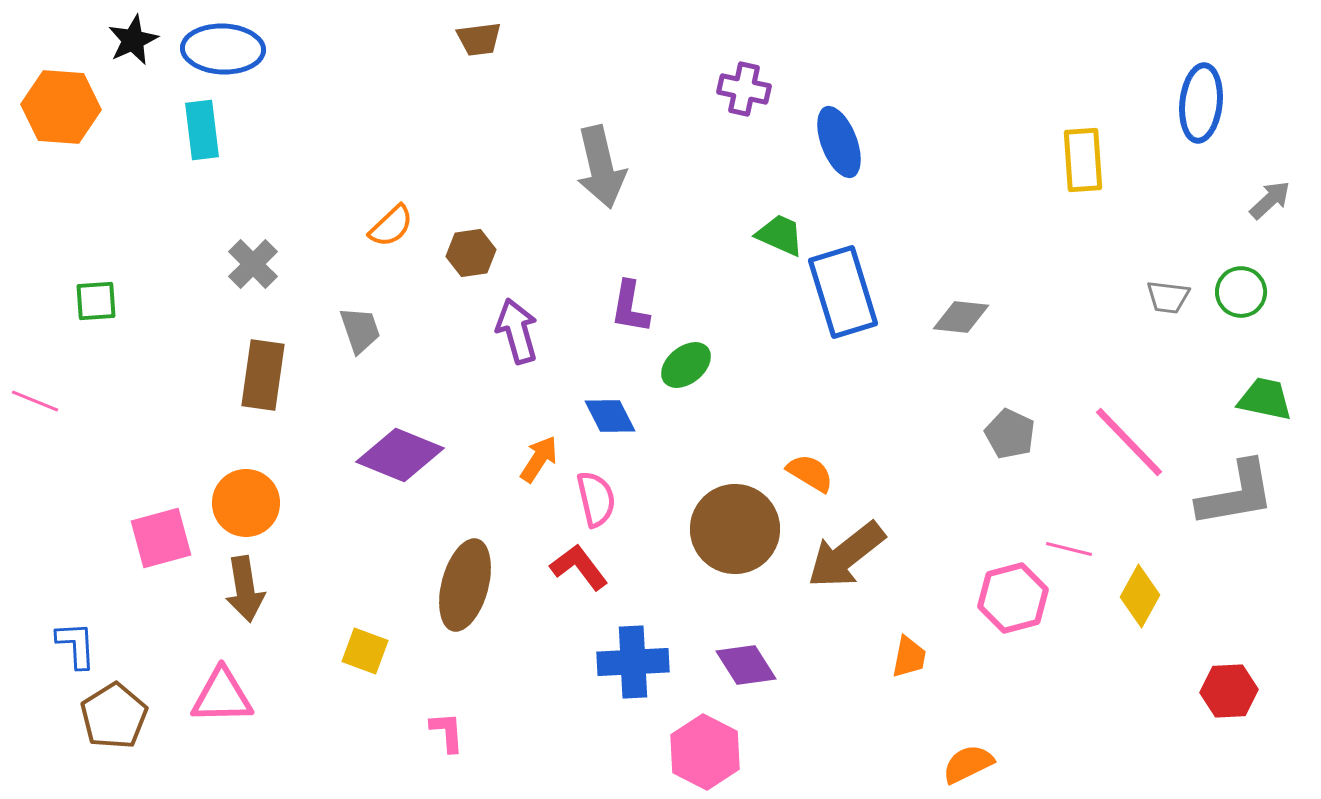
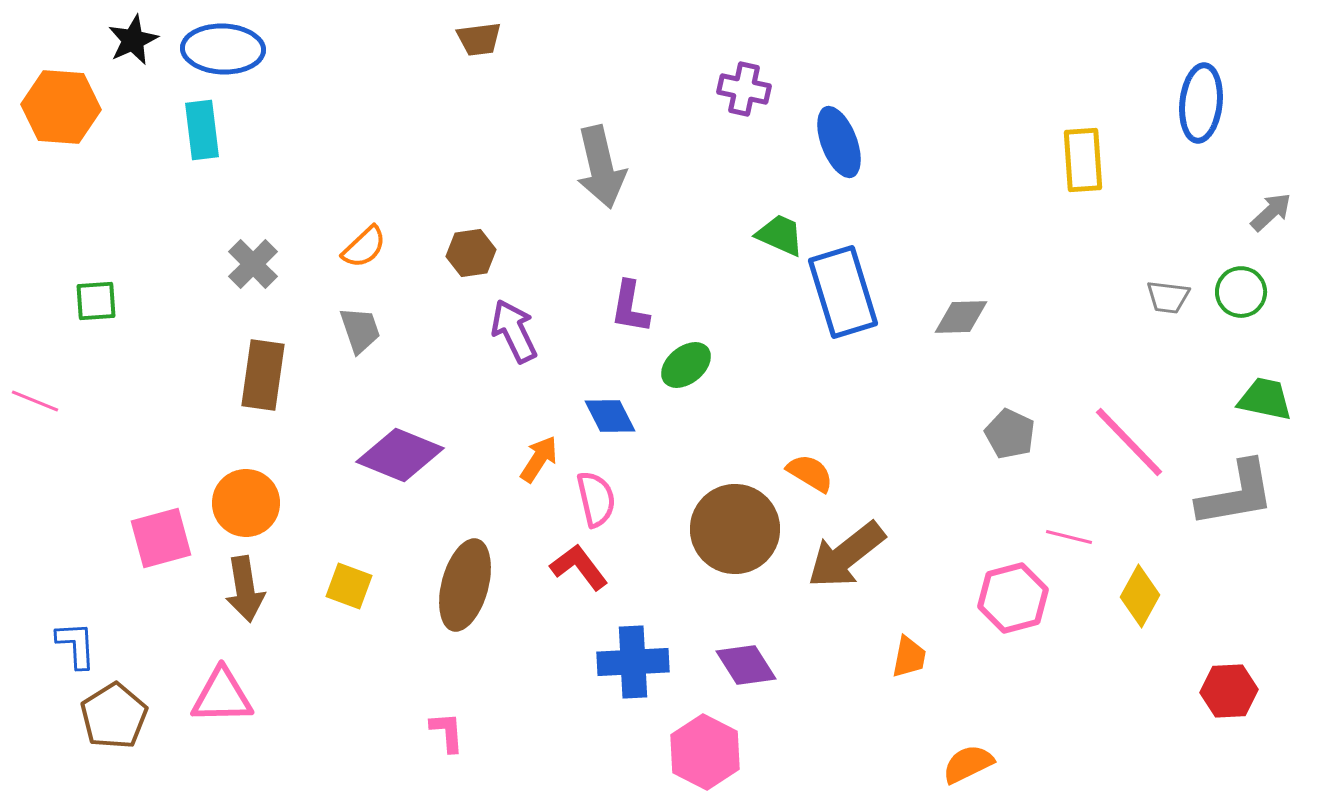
gray arrow at (1270, 200): moved 1 px right, 12 px down
orange semicircle at (391, 226): moved 27 px left, 21 px down
gray diamond at (961, 317): rotated 8 degrees counterclockwise
purple arrow at (517, 331): moved 3 px left; rotated 10 degrees counterclockwise
pink line at (1069, 549): moved 12 px up
yellow square at (365, 651): moved 16 px left, 65 px up
